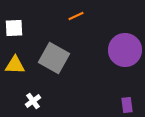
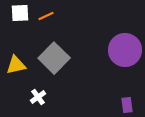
orange line: moved 30 px left
white square: moved 6 px right, 15 px up
gray square: rotated 16 degrees clockwise
yellow triangle: moved 1 px right; rotated 15 degrees counterclockwise
white cross: moved 5 px right, 4 px up
